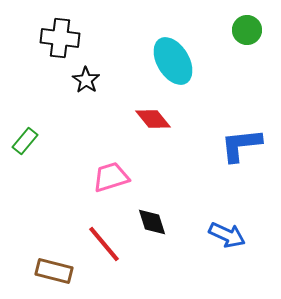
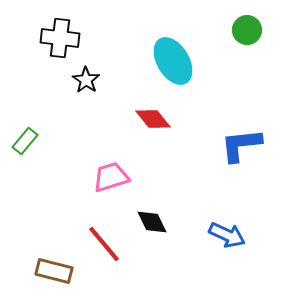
black diamond: rotated 8 degrees counterclockwise
